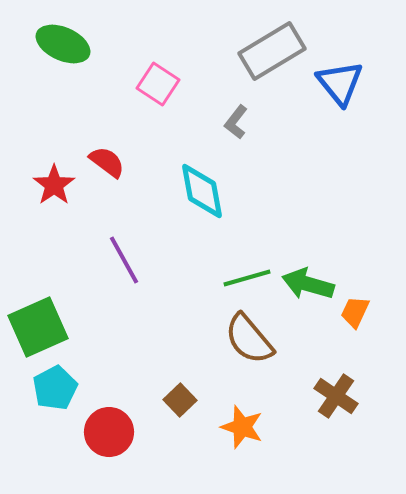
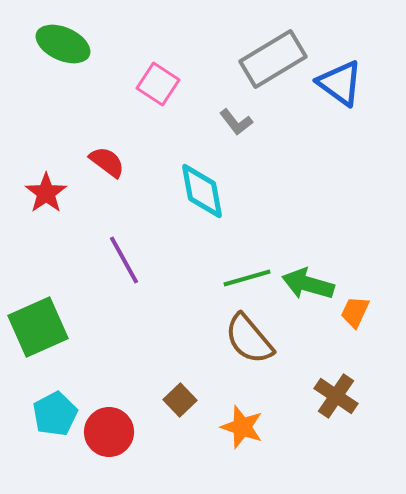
gray rectangle: moved 1 px right, 8 px down
blue triangle: rotated 15 degrees counterclockwise
gray L-shape: rotated 76 degrees counterclockwise
red star: moved 8 px left, 8 px down
cyan pentagon: moved 26 px down
